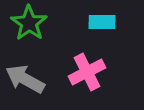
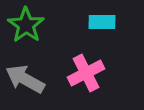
green star: moved 3 px left, 2 px down
pink cross: moved 1 px left, 1 px down
